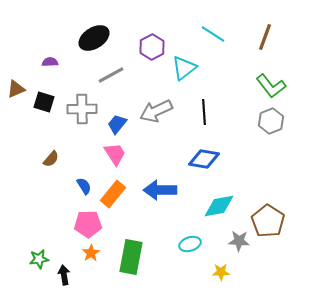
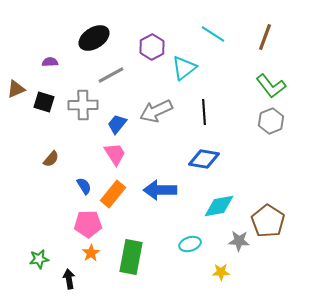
gray cross: moved 1 px right, 4 px up
black arrow: moved 5 px right, 4 px down
